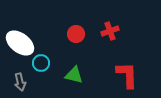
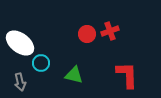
red circle: moved 11 px right
